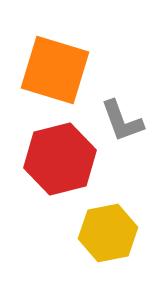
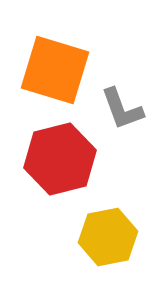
gray L-shape: moved 12 px up
yellow hexagon: moved 4 px down
